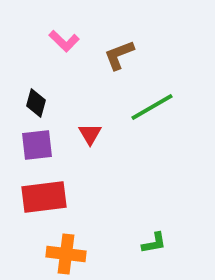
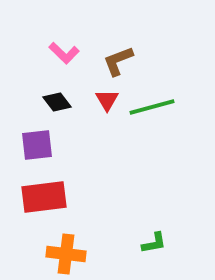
pink L-shape: moved 12 px down
brown L-shape: moved 1 px left, 6 px down
black diamond: moved 21 px right, 1 px up; rotated 52 degrees counterclockwise
green line: rotated 15 degrees clockwise
red triangle: moved 17 px right, 34 px up
